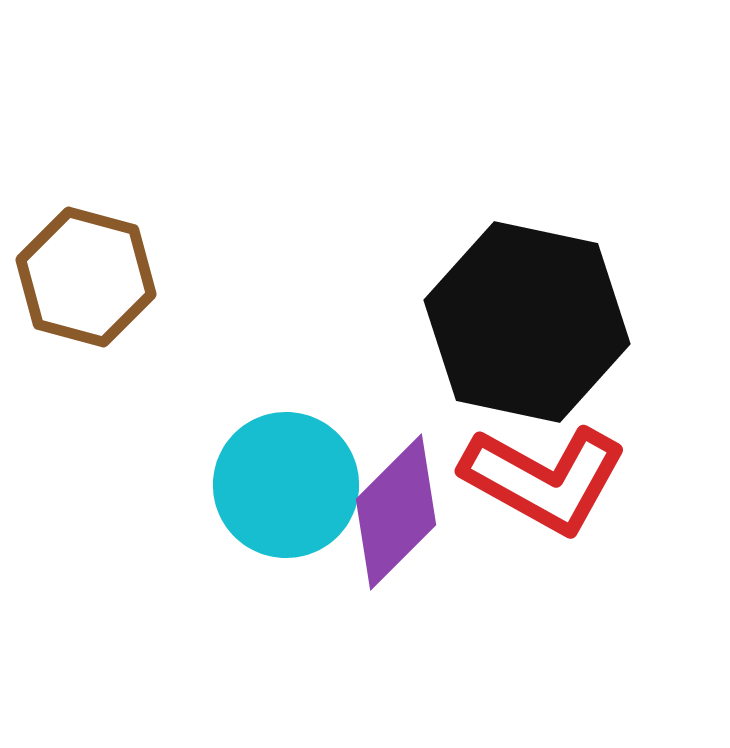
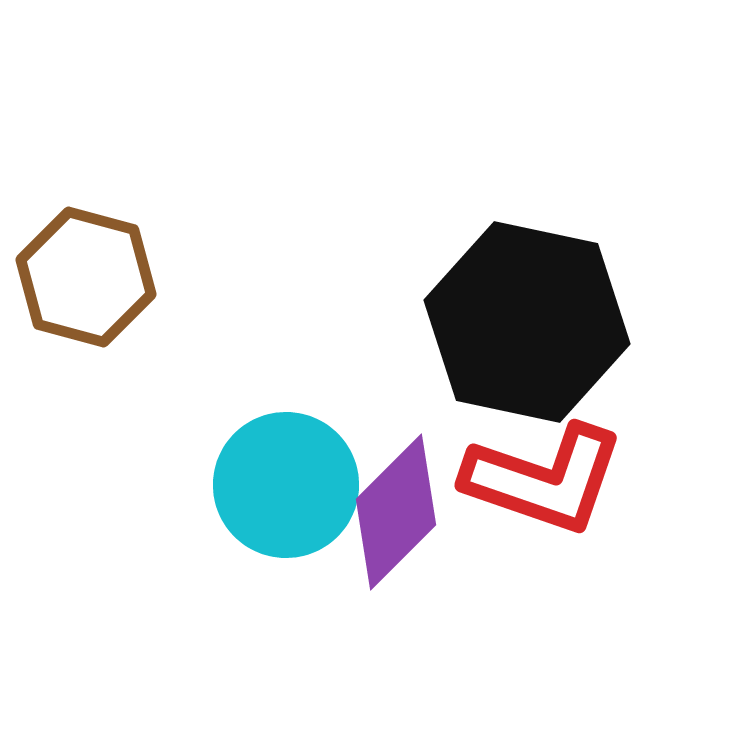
red L-shape: rotated 10 degrees counterclockwise
